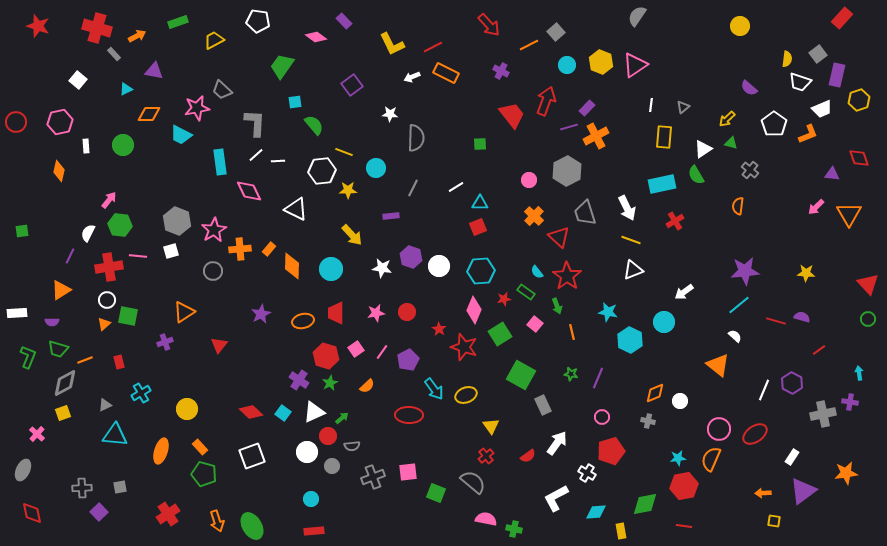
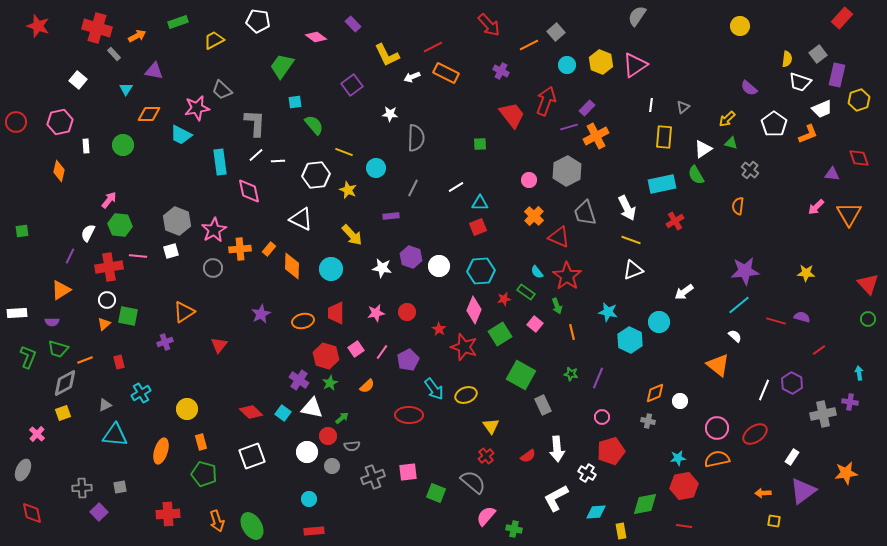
purple rectangle at (344, 21): moved 9 px right, 3 px down
yellow L-shape at (392, 44): moved 5 px left, 11 px down
cyan triangle at (126, 89): rotated 32 degrees counterclockwise
white hexagon at (322, 171): moved 6 px left, 4 px down
yellow star at (348, 190): rotated 24 degrees clockwise
pink diamond at (249, 191): rotated 12 degrees clockwise
white triangle at (296, 209): moved 5 px right, 10 px down
red triangle at (559, 237): rotated 20 degrees counterclockwise
gray circle at (213, 271): moved 3 px up
cyan circle at (664, 322): moved 5 px left
white triangle at (314, 412): moved 2 px left, 4 px up; rotated 35 degrees clockwise
pink circle at (719, 429): moved 2 px left, 1 px up
white arrow at (557, 443): moved 6 px down; rotated 140 degrees clockwise
orange rectangle at (200, 447): moved 1 px right, 5 px up; rotated 28 degrees clockwise
orange semicircle at (711, 459): moved 6 px right; rotated 55 degrees clockwise
cyan circle at (311, 499): moved 2 px left
red cross at (168, 514): rotated 30 degrees clockwise
pink semicircle at (486, 519): moved 3 px up; rotated 60 degrees counterclockwise
